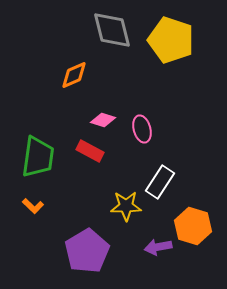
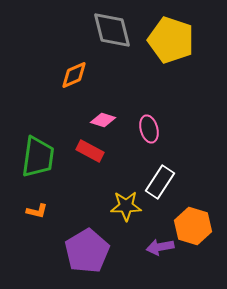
pink ellipse: moved 7 px right
orange L-shape: moved 4 px right, 5 px down; rotated 30 degrees counterclockwise
purple arrow: moved 2 px right
